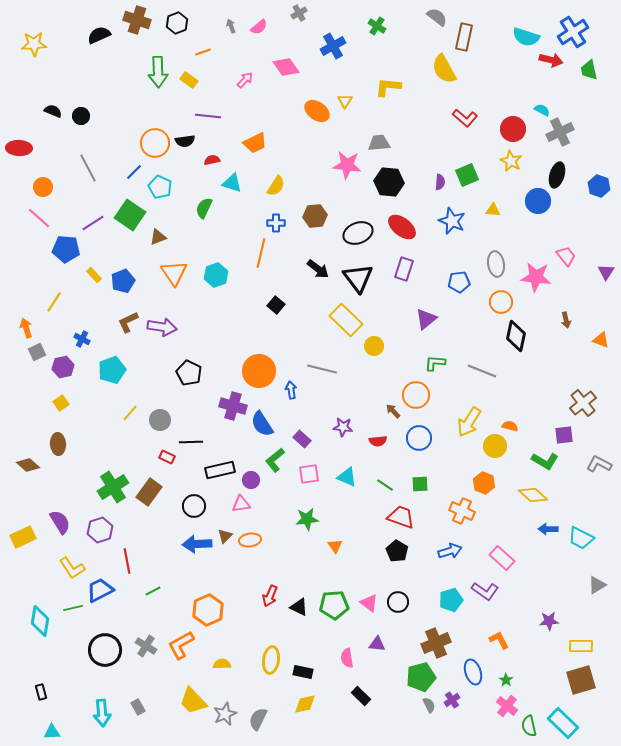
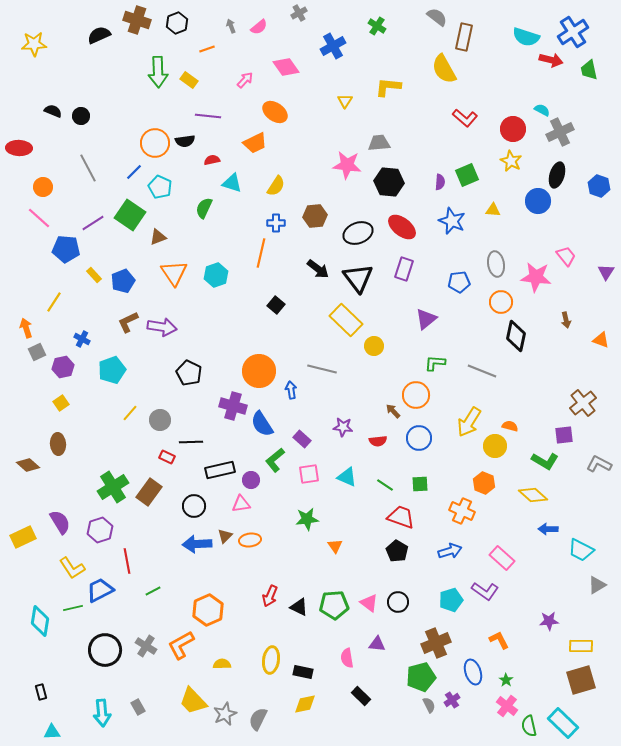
orange line at (203, 52): moved 4 px right, 3 px up
orange ellipse at (317, 111): moved 42 px left, 1 px down
cyan trapezoid at (581, 538): moved 12 px down
